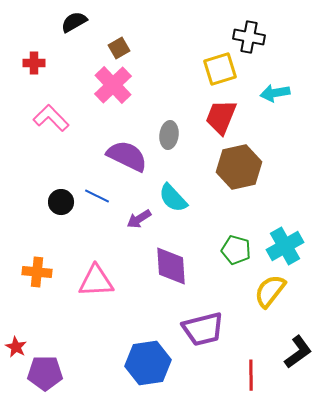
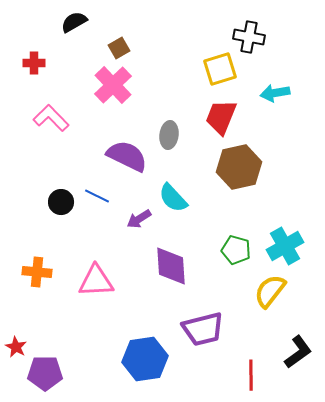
blue hexagon: moved 3 px left, 4 px up
